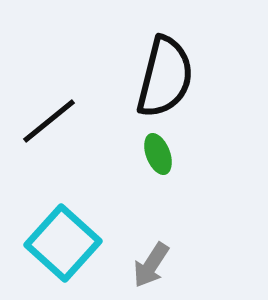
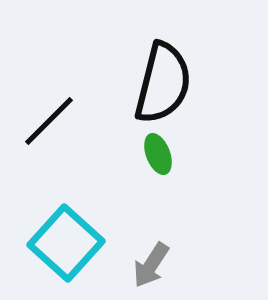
black semicircle: moved 2 px left, 6 px down
black line: rotated 6 degrees counterclockwise
cyan square: moved 3 px right
